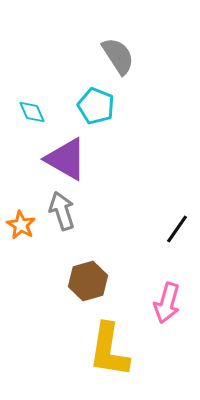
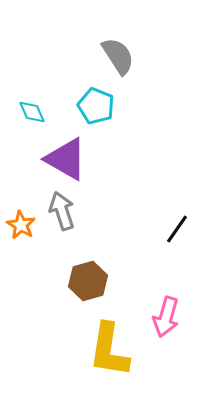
pink arrow: moved 1 px left, 14 px down
